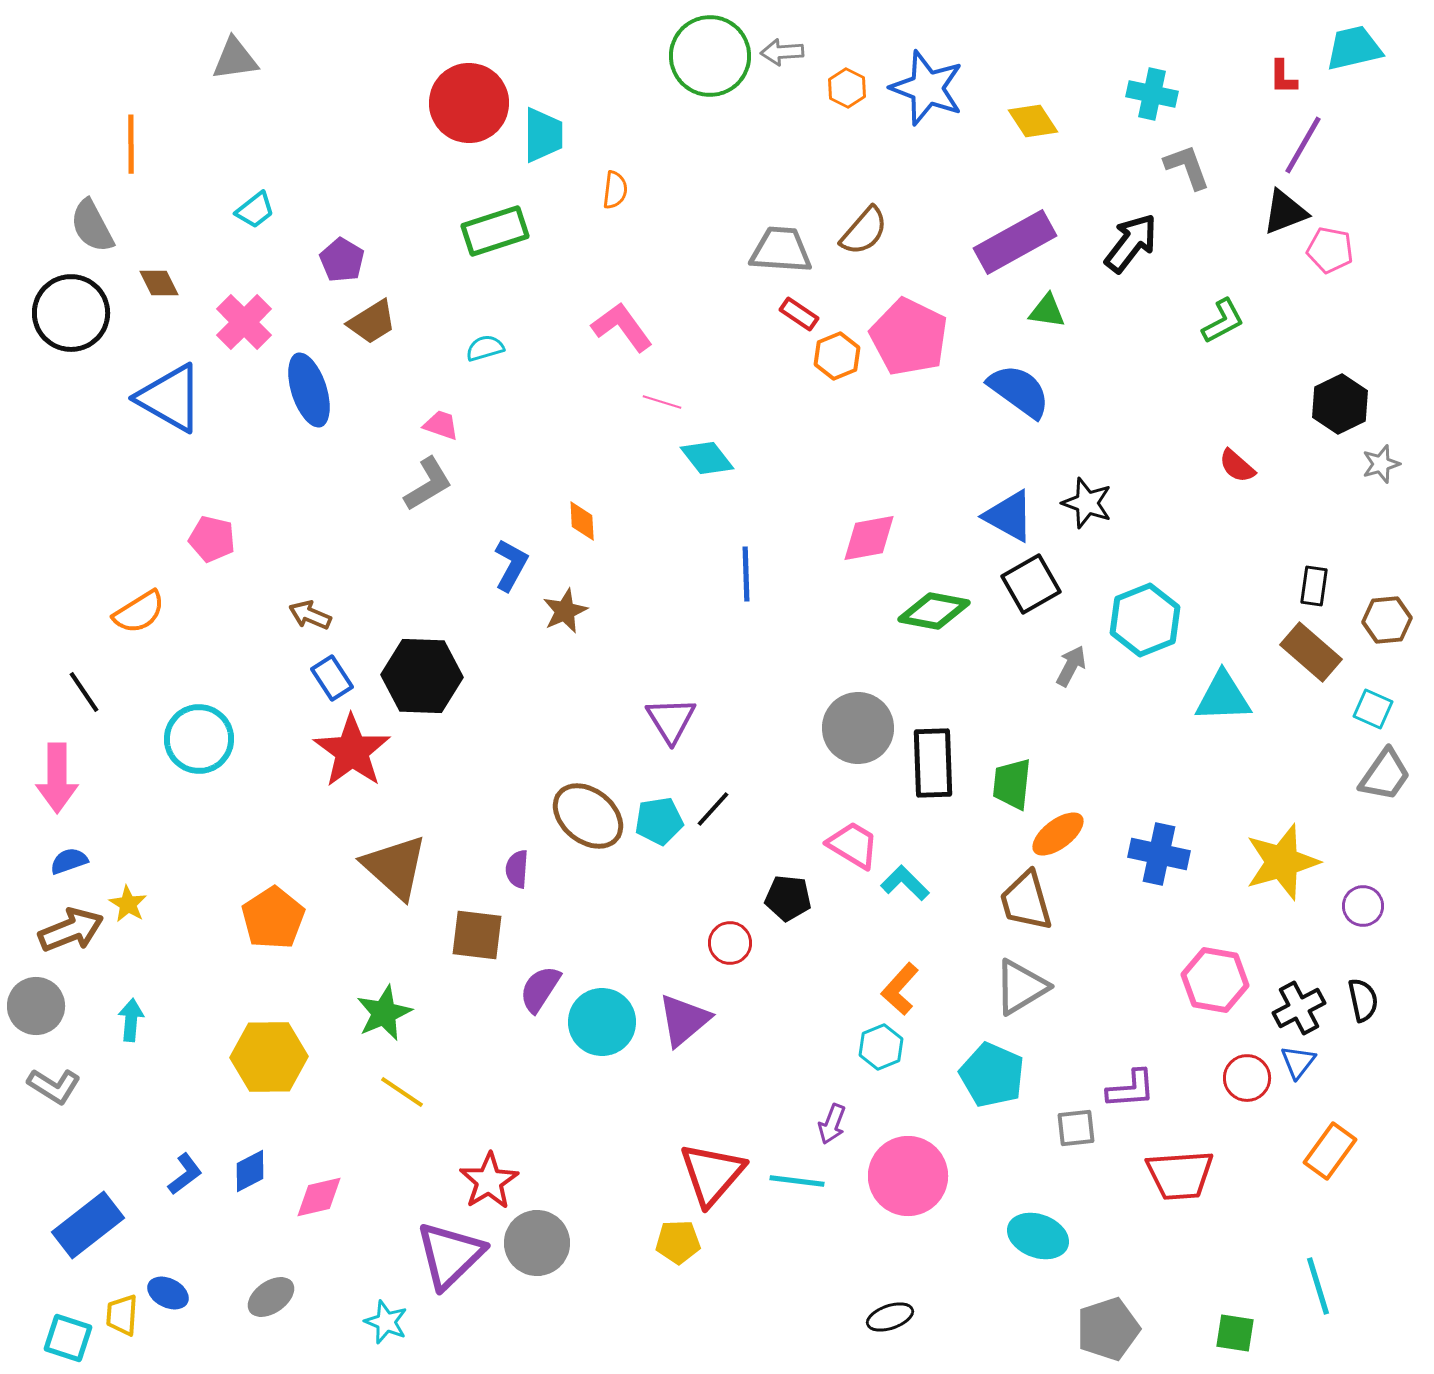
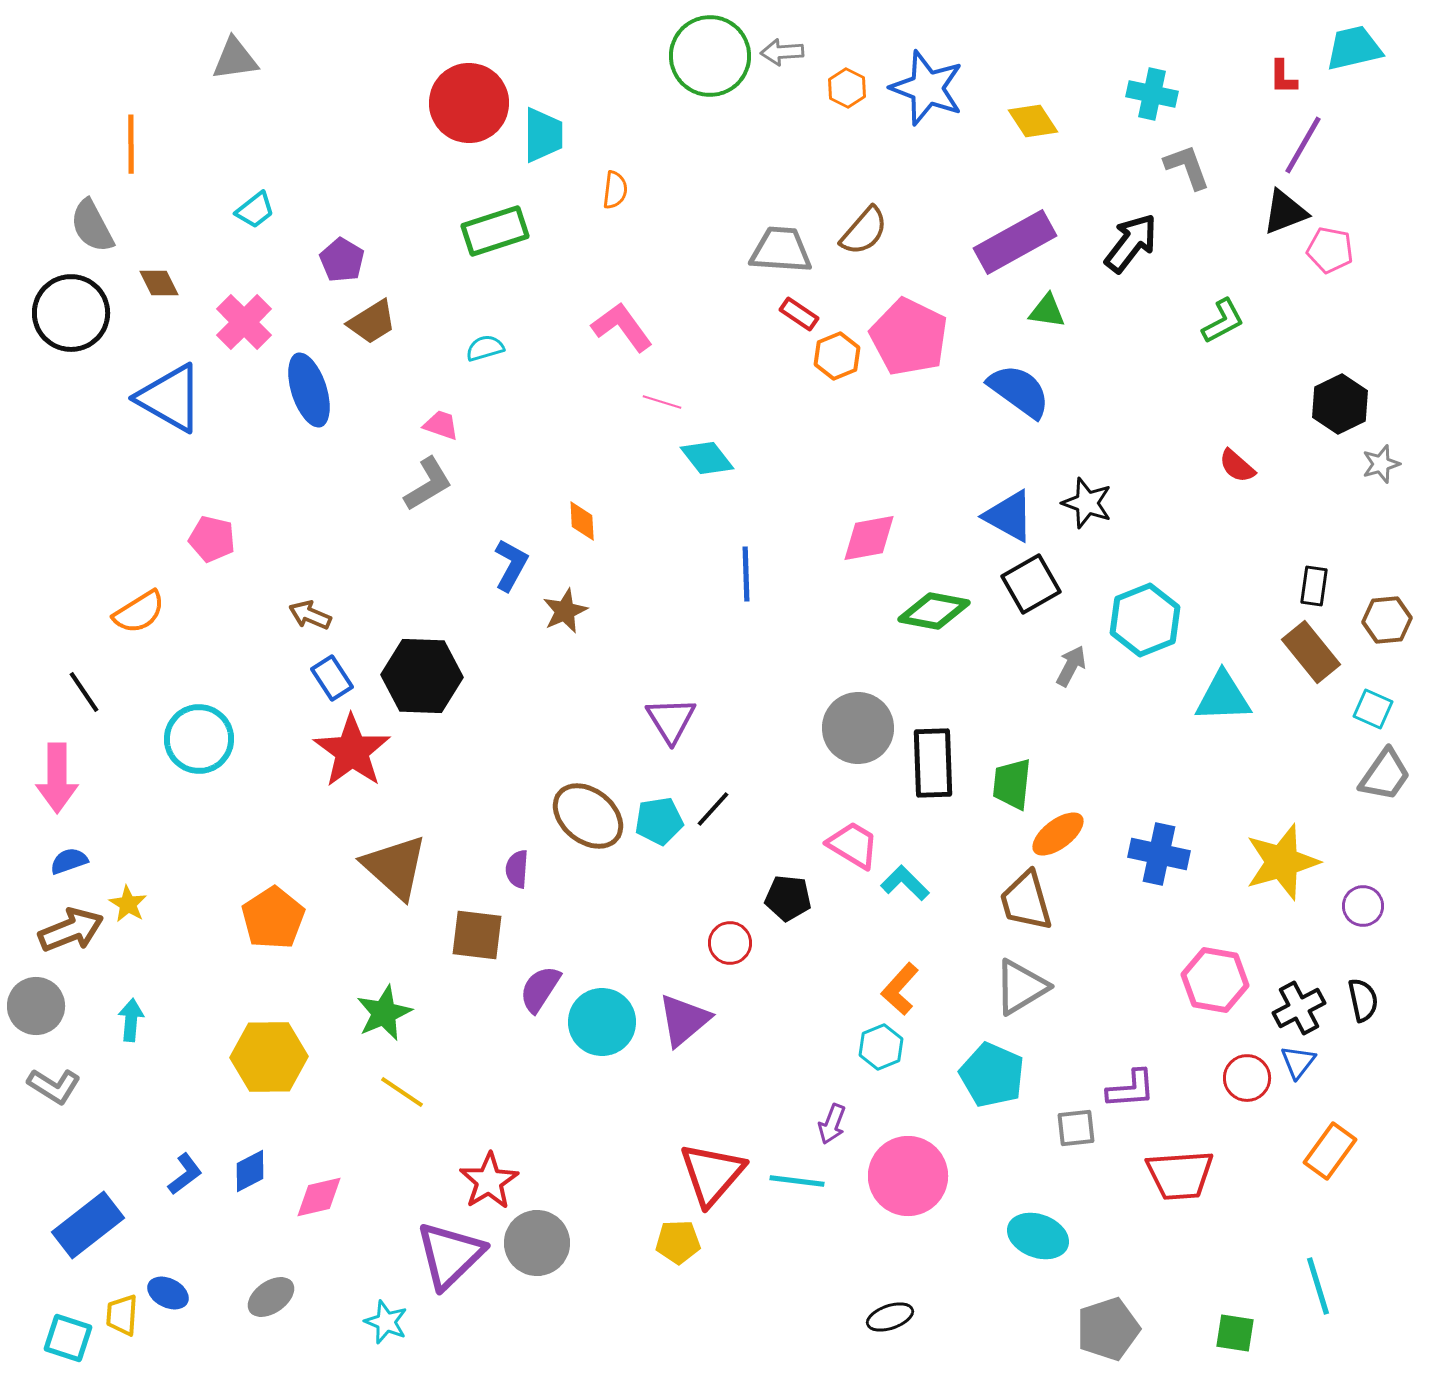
brown rectangle at (1311, 652): rotated 10 degrees clockwise
